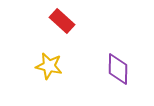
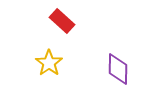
yellow star: moved 3 px up; rotated 24 degrees clockwise
